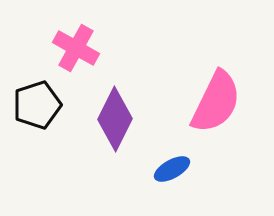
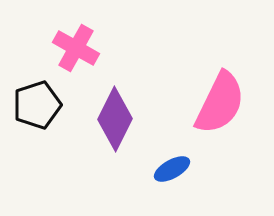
pink semicircle: moved 4 px right, 1 px down
